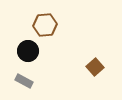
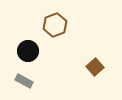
brown hexagon: moved 10 px right; rotated 15 degrees counterclockwise
